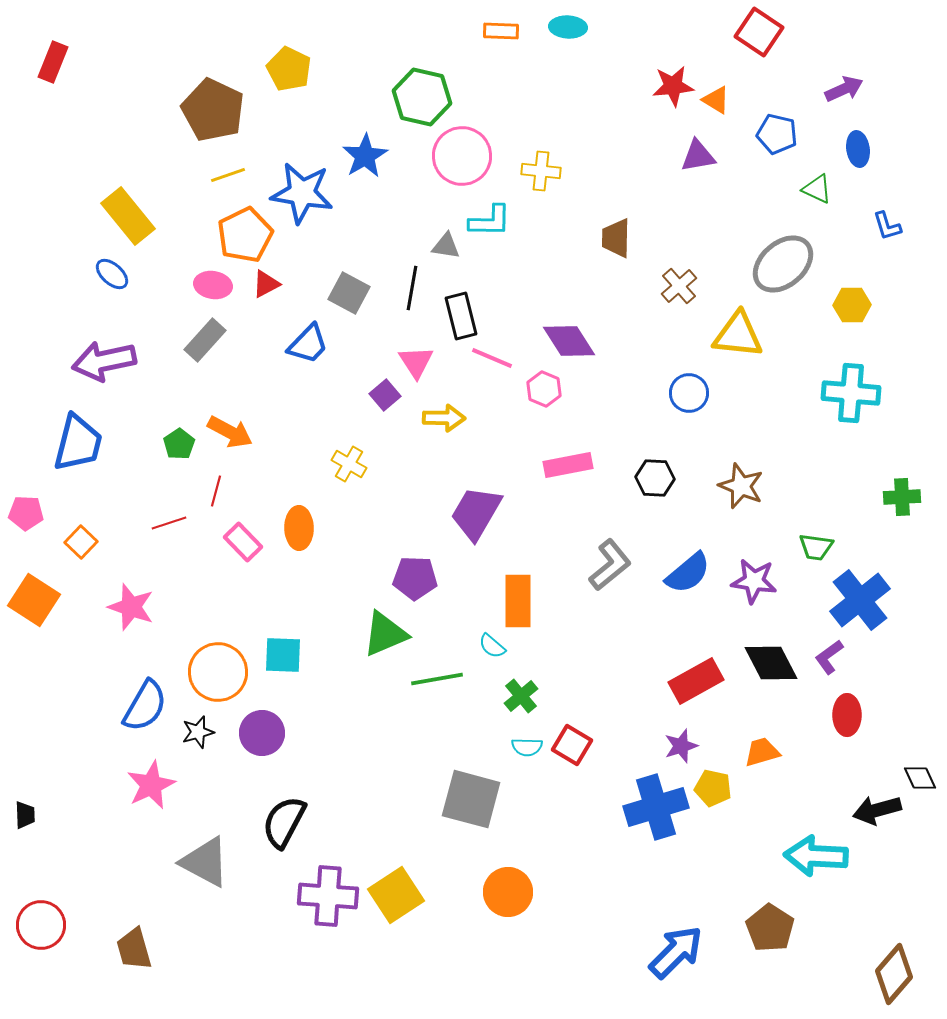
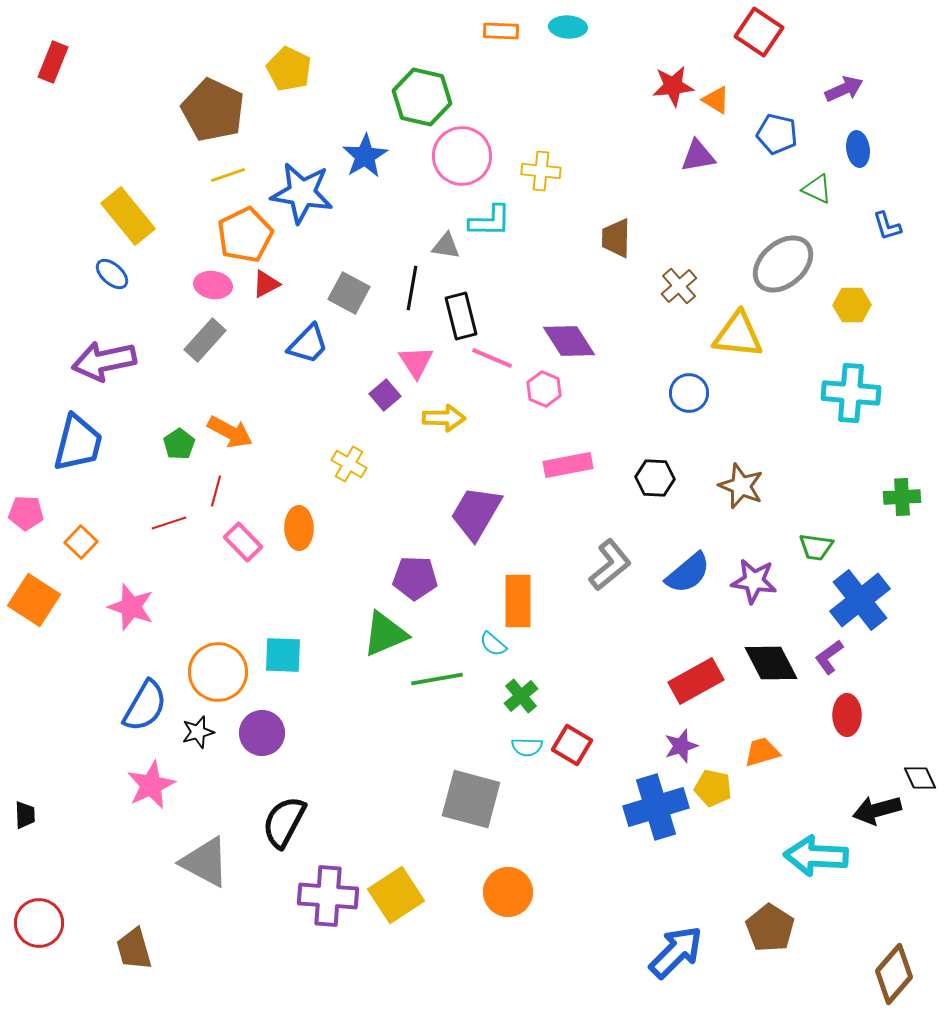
cyan semicircle at (492, 646): moved 1 px right, 2 px up
red circle at (41, 925): moved 2 px left, 2 px up
